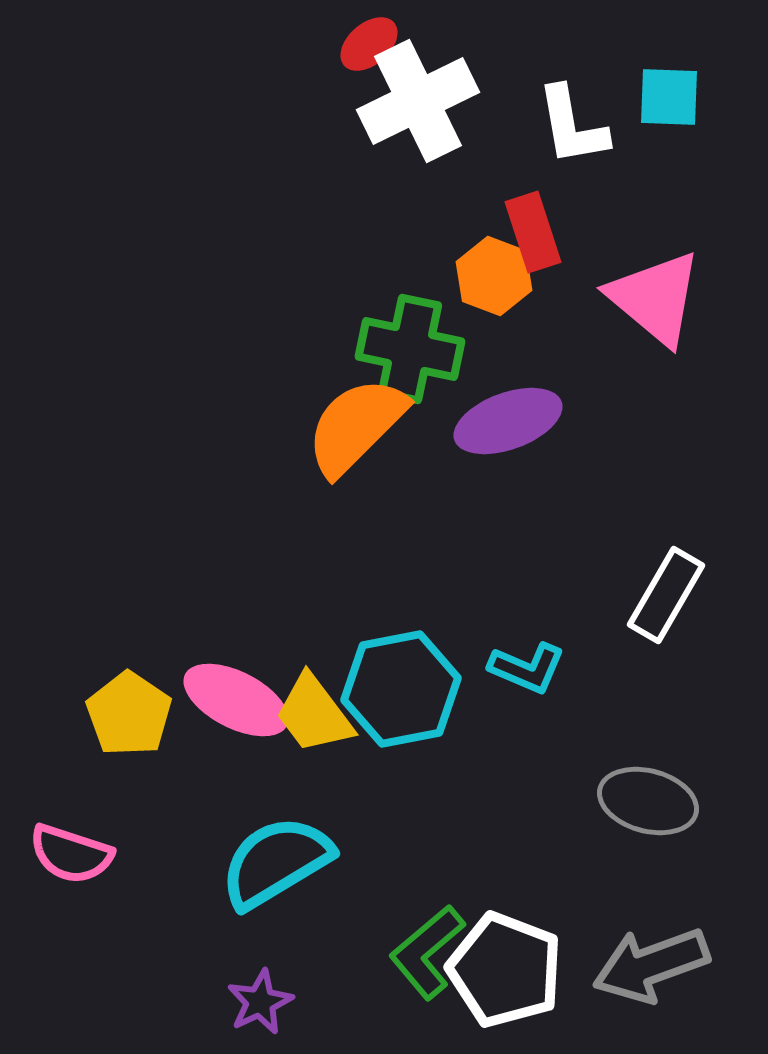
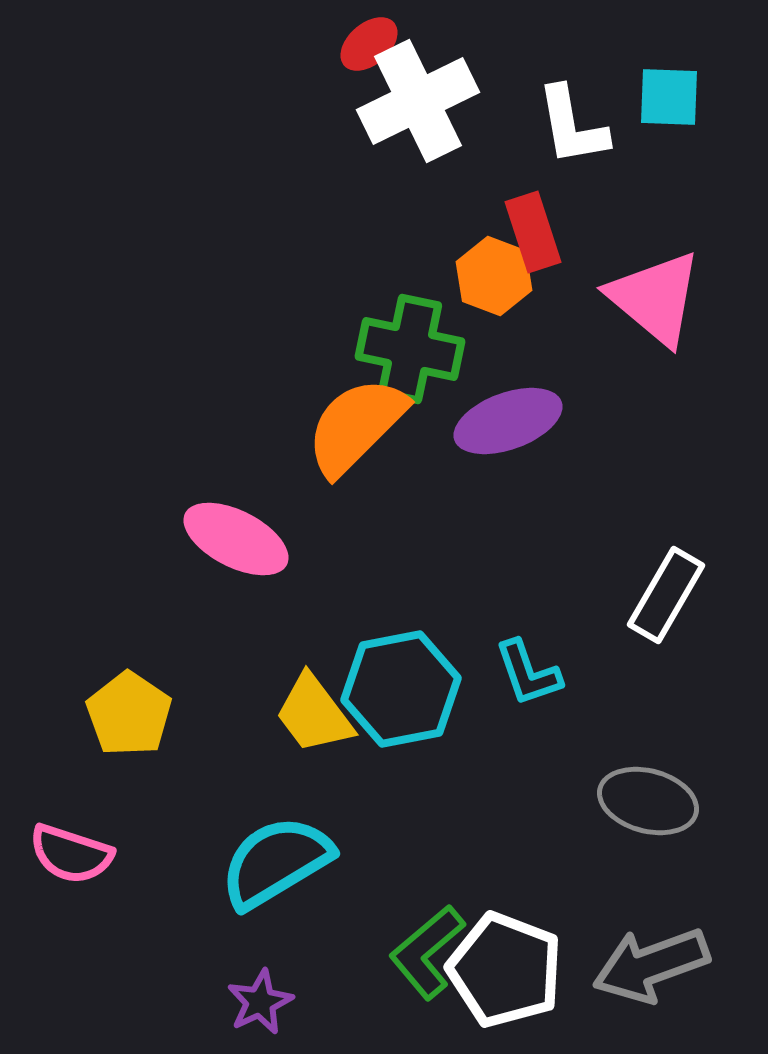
cyan L-shape: moved 1 px right, 5 px down; rotated 48 degrees clockwise
pink ellipse: moved 161 px up
